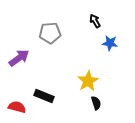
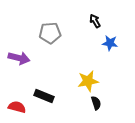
purple arrow: rotated 50 degrees clockwise
yellow star: rotated 20 degrees clockwise
